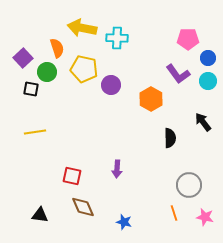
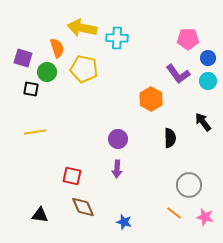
purple square: rotated 30 degrees counterclockwise
purple circle: moved 7 px right, 54 px down
orange line: rotated 35 degrees counterclockwise
